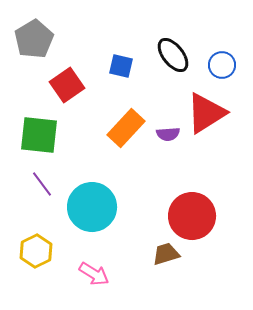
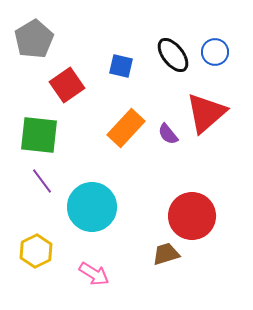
blue circle: moved 7 px left, 13 px up
red triangle: rotated 9 degrees counterclockwise
purple semicircle: rotated 55 degrees clockwise
purple line: moved 3 px up
